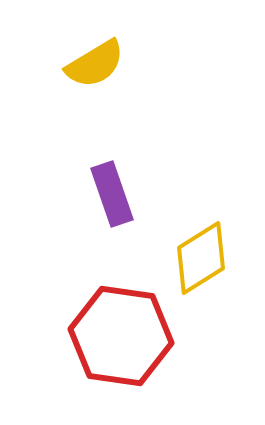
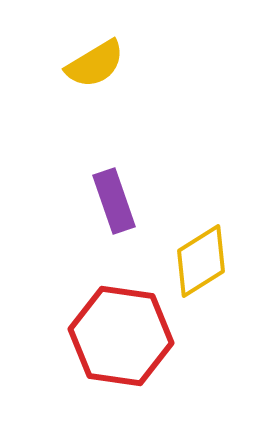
purple rectangle: moved 2 px right, 7 px down
yellow diamond: moved 3 px down
